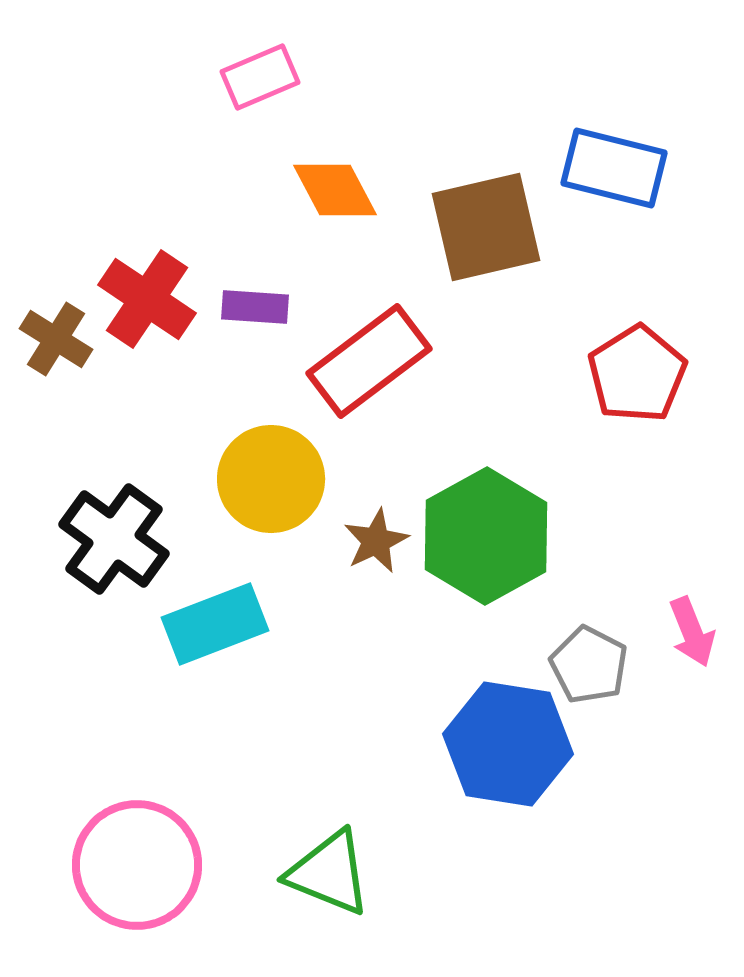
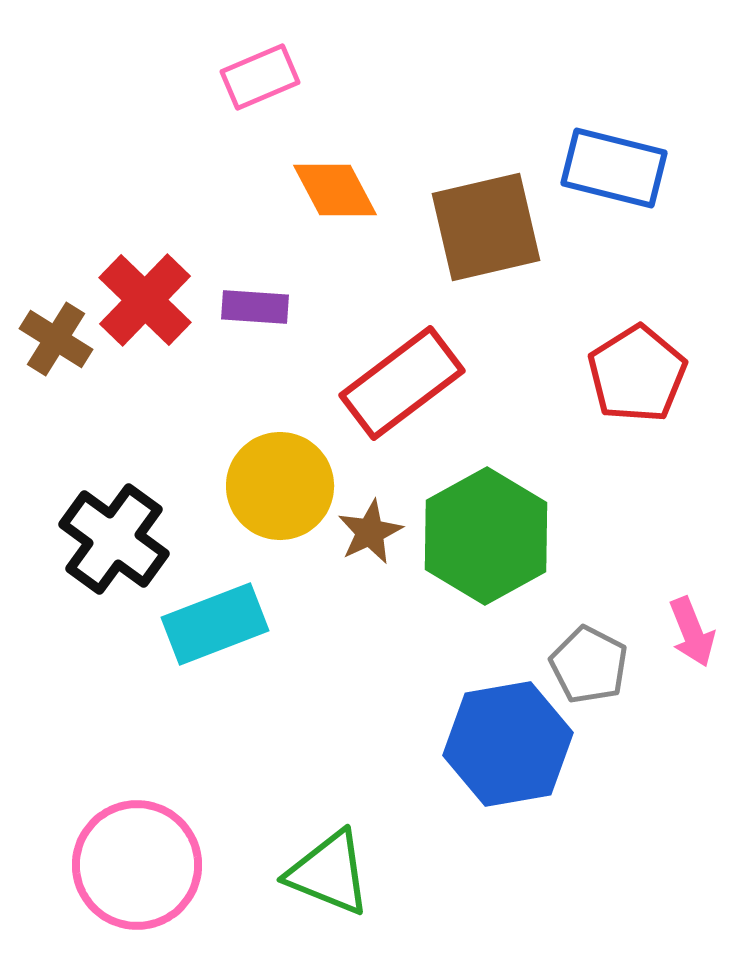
red cross: moved 2 px left, 1 px down; rotated 10 degrees clockwise
red rectangle: moved 33 px right, 22 px down
yellow circle: moved 9 px right, 7 px down
brown star: moved 6 px left, 9 px up
blue hexagon: rotated 19 degrees counterclockwise
